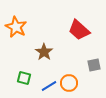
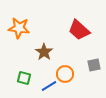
orange star: moved 3 px right, 1 px down; rotated 20 degrees counterclockwise
orange circle: moved 4 px left, 9 px up
